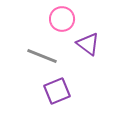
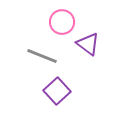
pink circle: moved 3 px down
purple square: rotated 20 degrees counterclockwise
